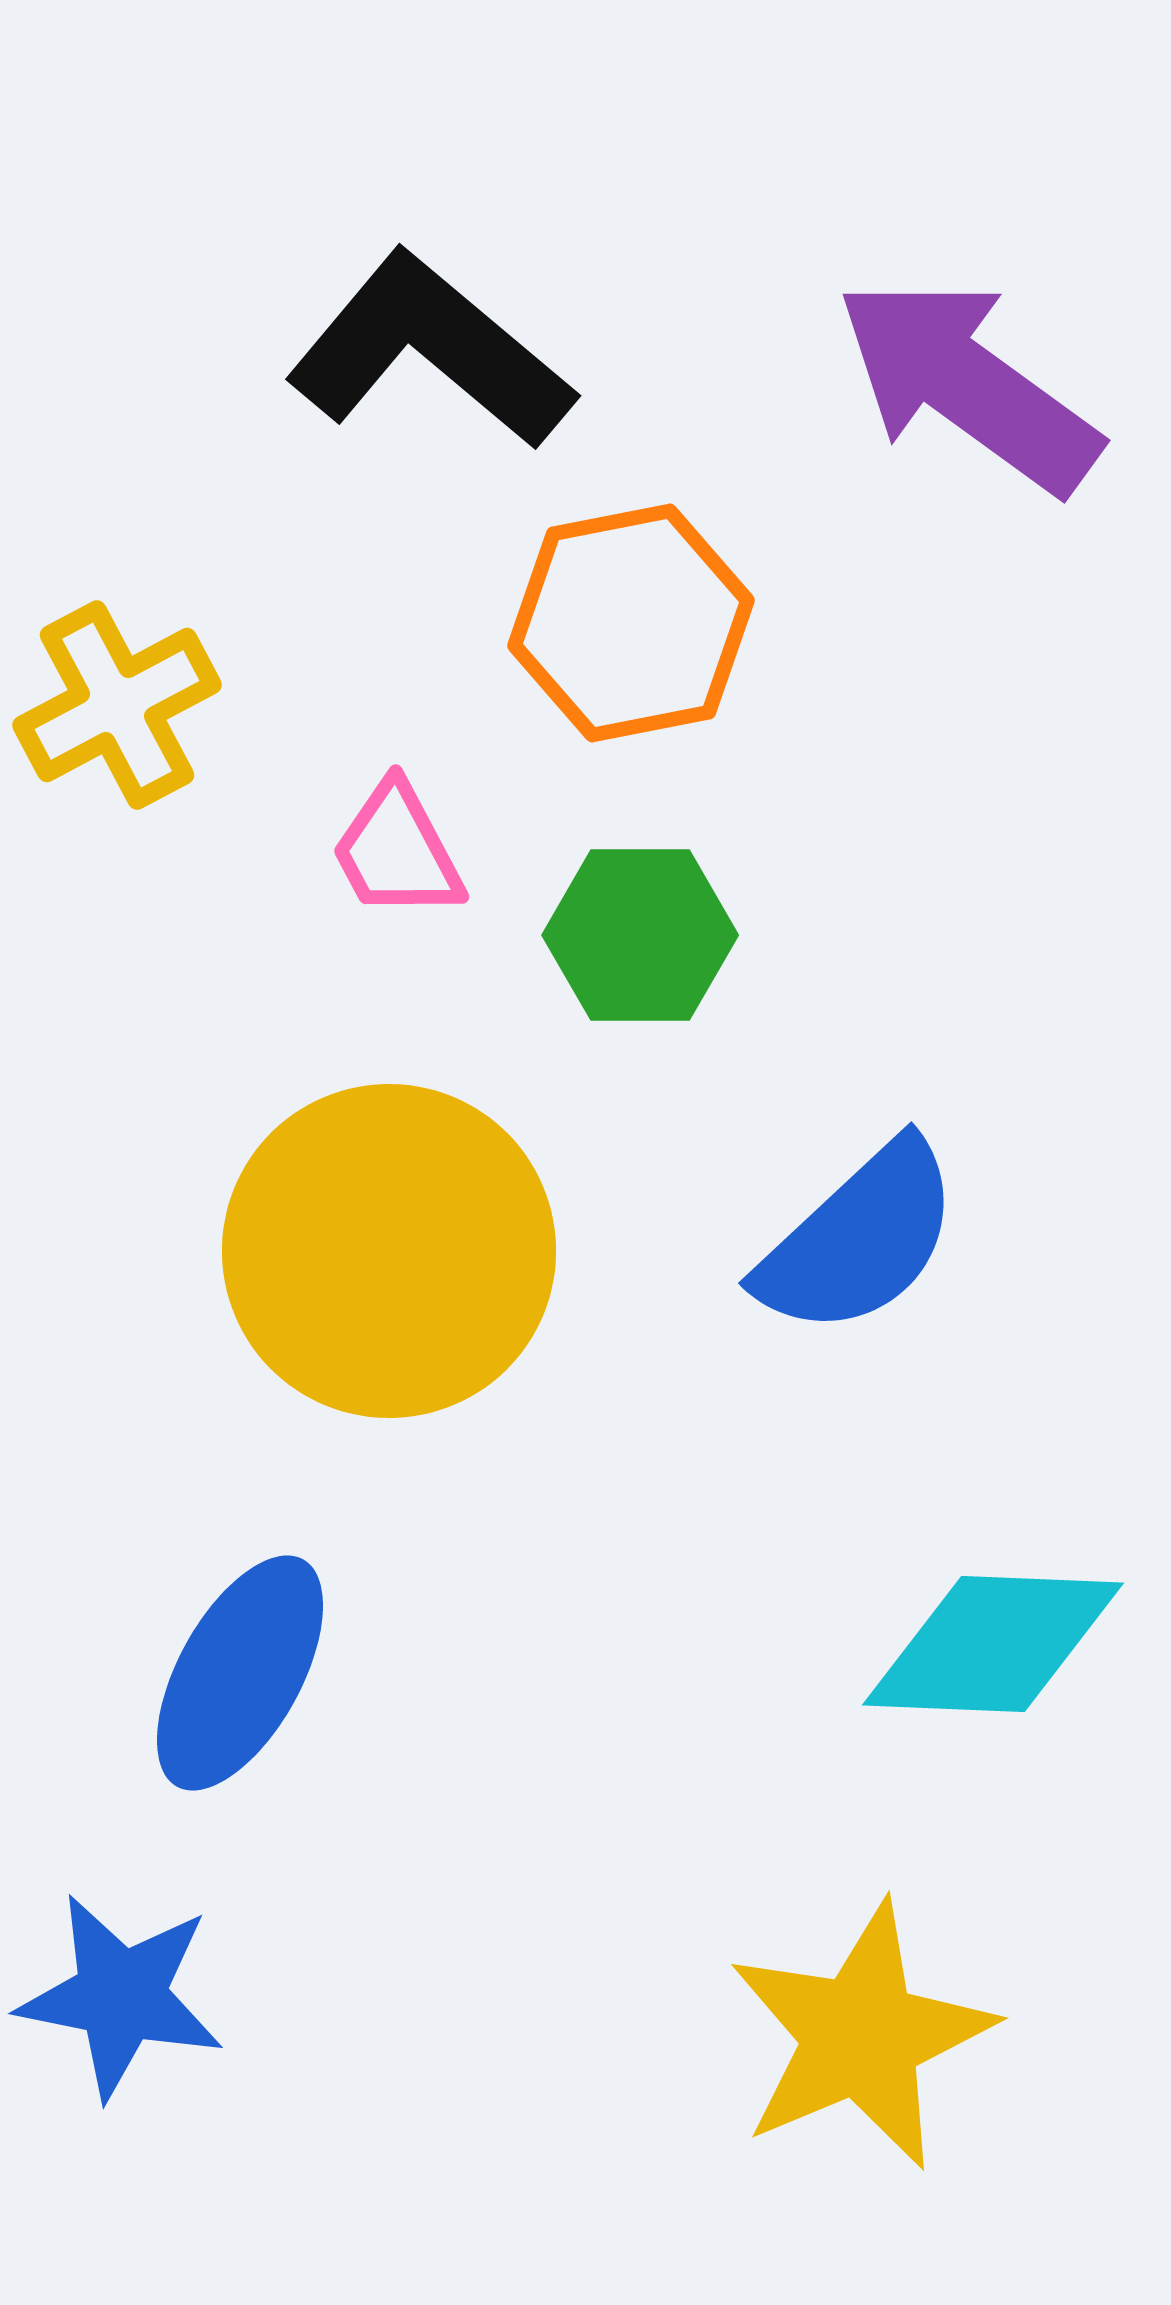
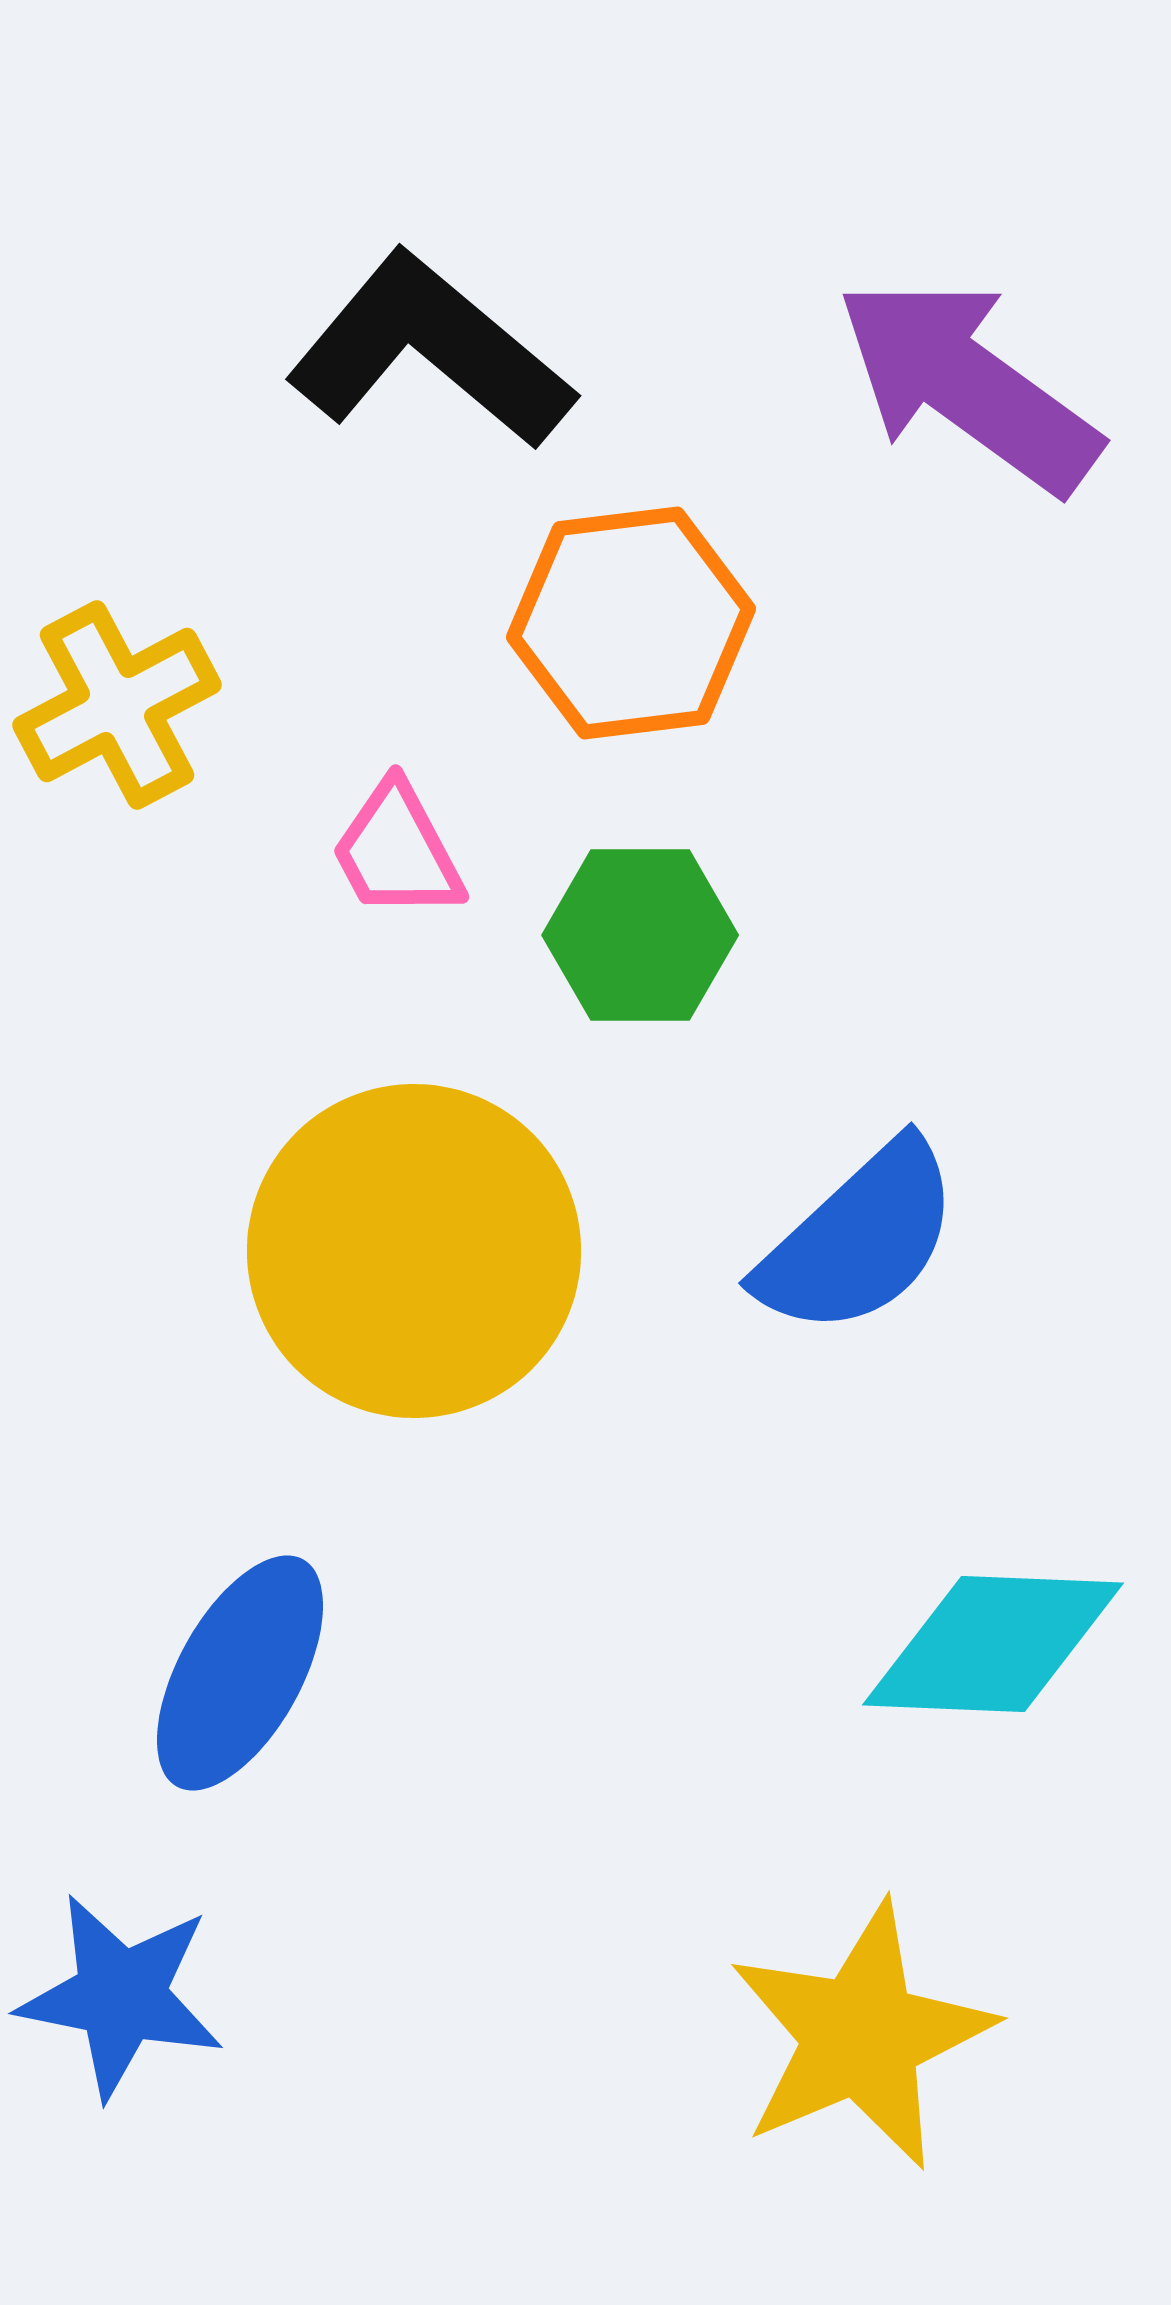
orange hexagon: rotated 4 degrees clockwise
yellow circle: moved 25 px right
